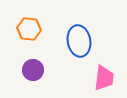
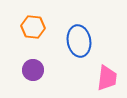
orange hexagon: moved 4 px right, 2 px up
pink trapezoid: moved 3 px right
